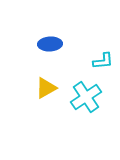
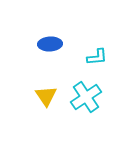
cyan L-shape: moved 6 px left, 4 px up
yellow triangle: moved 8 px down; rotated 35 degrees counterclockwise
